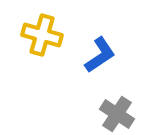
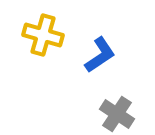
yellow cross: moved 1 px right
